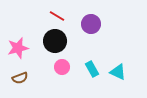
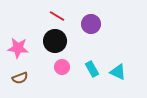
pink star: rotated 20 degrees clockwise
